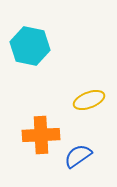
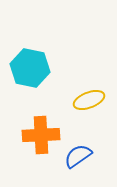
cyan hexagon: moved 22 px down
